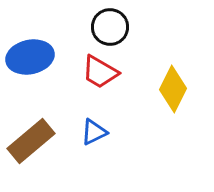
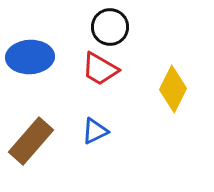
blue ellipse: rotated 9 degrees clockwise
red trapezoid: moved 3 px up
blue triangle: moved 1 px right, 1 px up
brown rectangle: rotated 9 degrees counterclockwise
